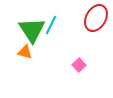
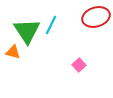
red ellipse: moved 1 px up; rotated 44 degrees clockwise
green triangle: moved 5 px left, 1 px down
orange triangle: moved 12 px left
